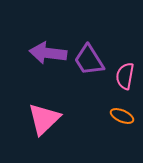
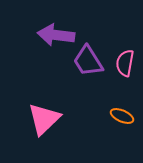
purple arrow: moved 8 px right, 18 px up
purple trapezoid: moved 1 px left, 1 px down
pink semicircle: moved 13 px up
